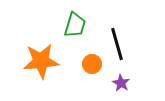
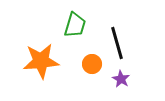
black line: moved 1 px up
purple star: moved 4 px up
